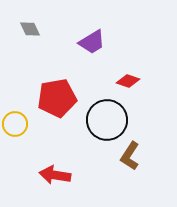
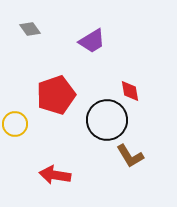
gray diamond: rotated 10 degrees counterclockwise
purple trapezoid: moved 1 px up
red diamond: moved 2 px right, 10 px down; rotated 60 degrees clockwise
red pentagon: moved 1 px left, 3 px up; rotated 9 degrees counterclockwise
brown L-shape: rotated 64 degrees counterclockwise
